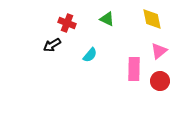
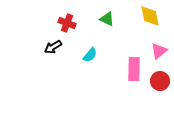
yellow diamond: moved 2 px left, 3 px up
black arrow: moved 1 px right, 2 px down
